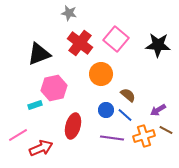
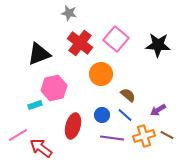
blue circle: moved 4 px left, 5 px down
brown line: moved 1 px right, 5 px down
red arrow: rotated 120 degrees counterclockwise
